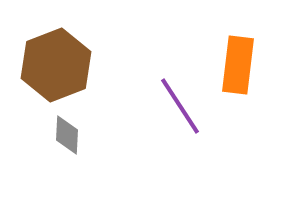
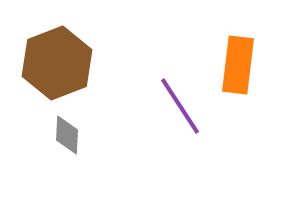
brown hexagon: moved 1 px right, 2 px up
